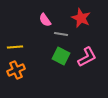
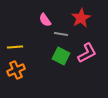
red star: rotated 18 degrees clockwise
pink L-shape: moved 4 px up
